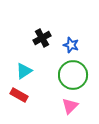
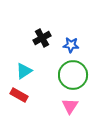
blue star: rotated 14 degrees counterclockwise
pink triangle: rotated 12 degrees counterclockwise
